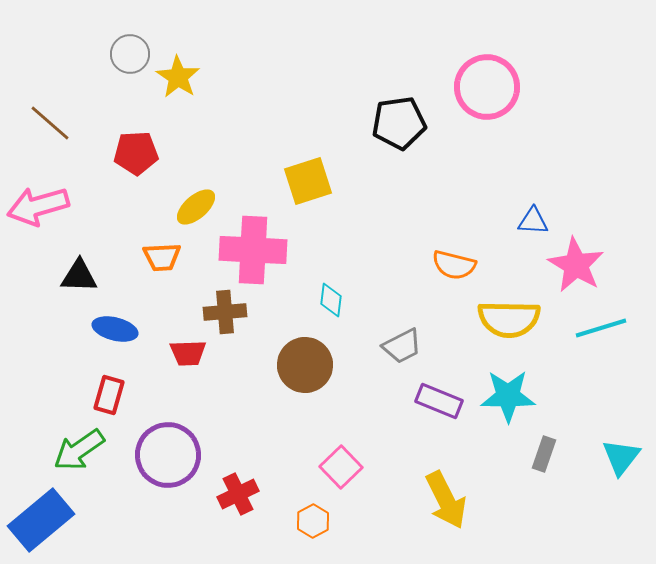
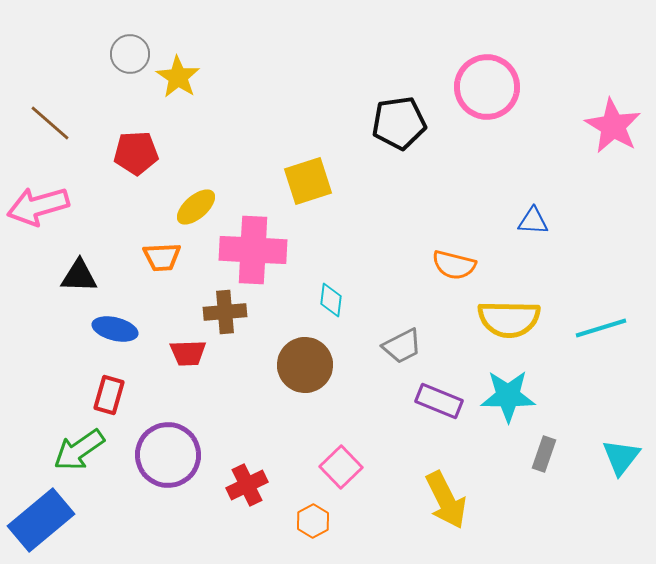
pink star: moved 37 px right, 139 px up
red cross: moved 9 px right, 9 px up
